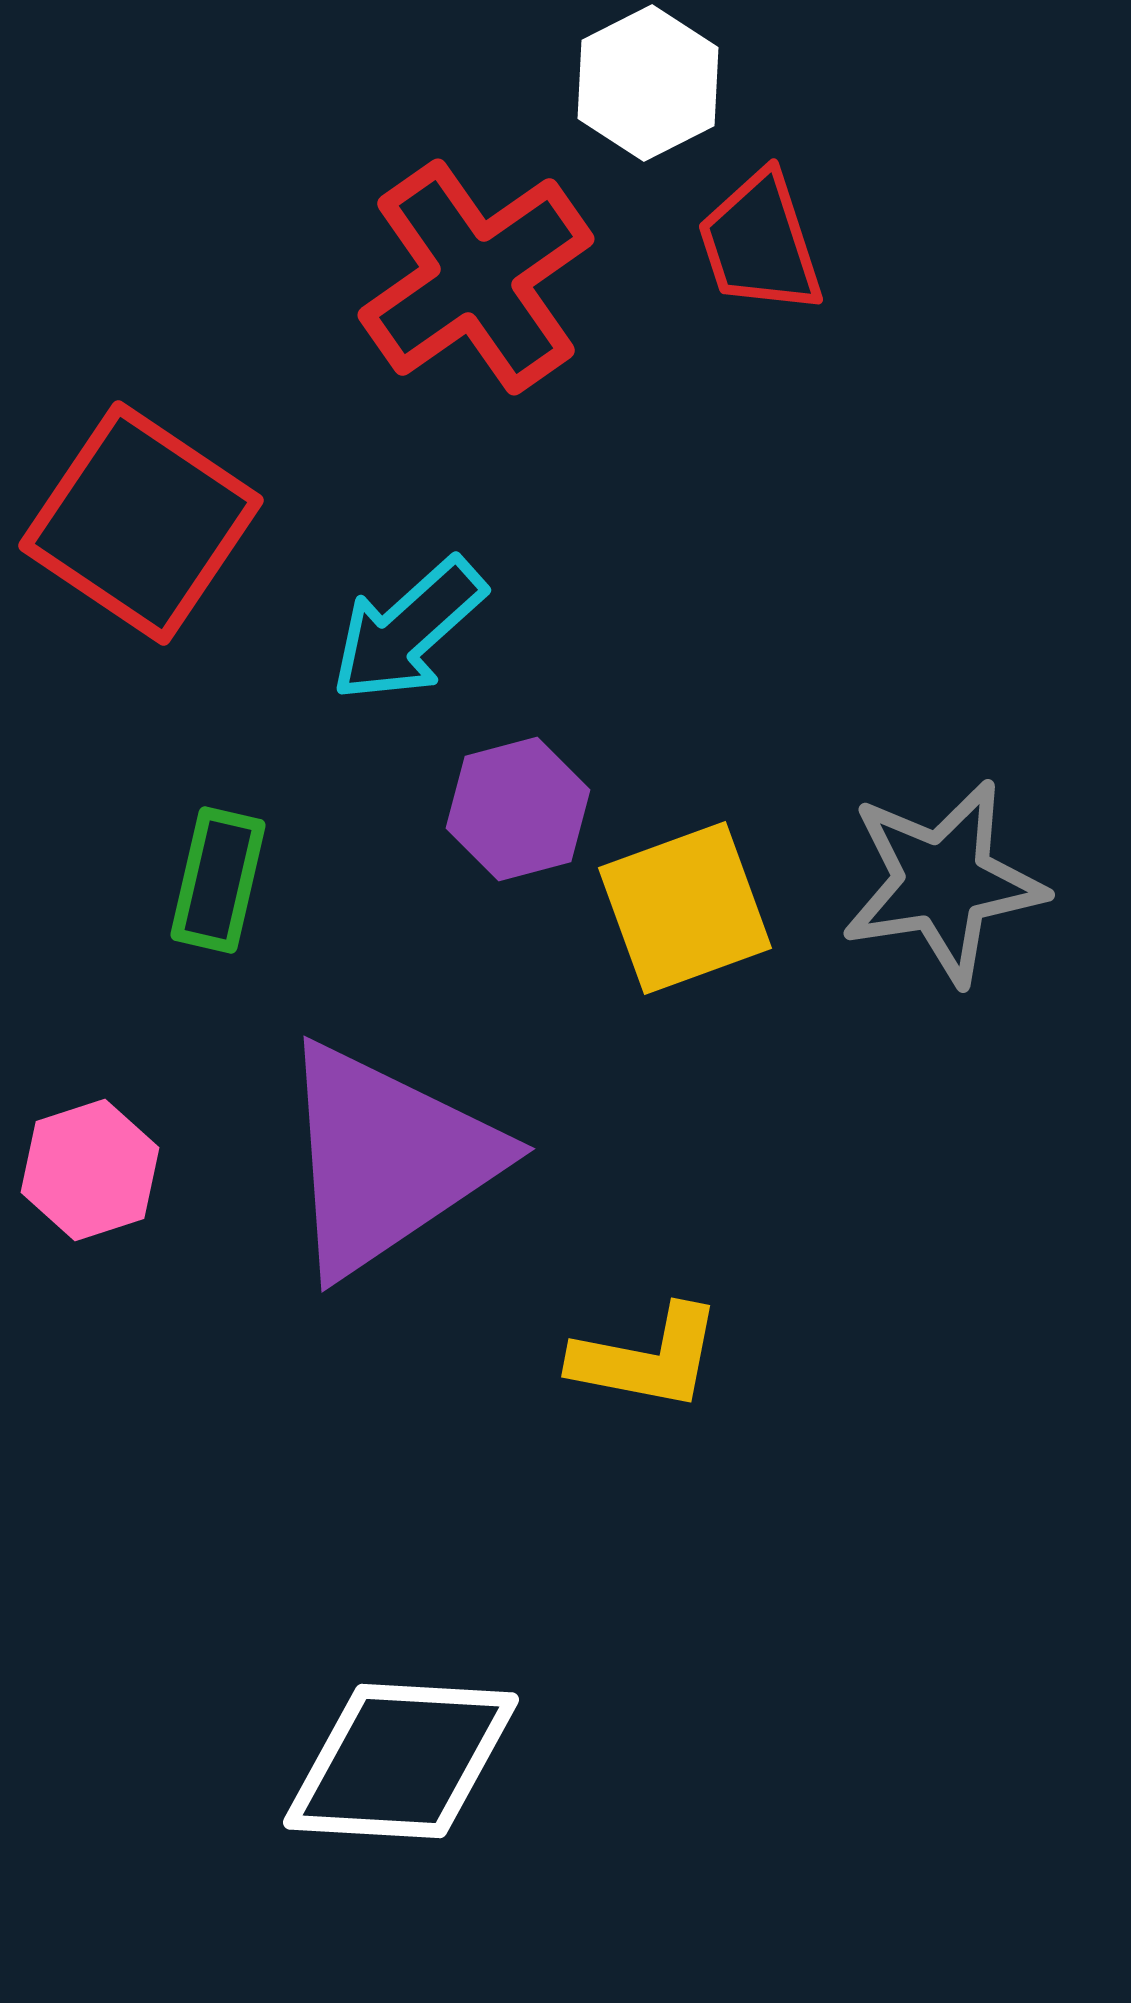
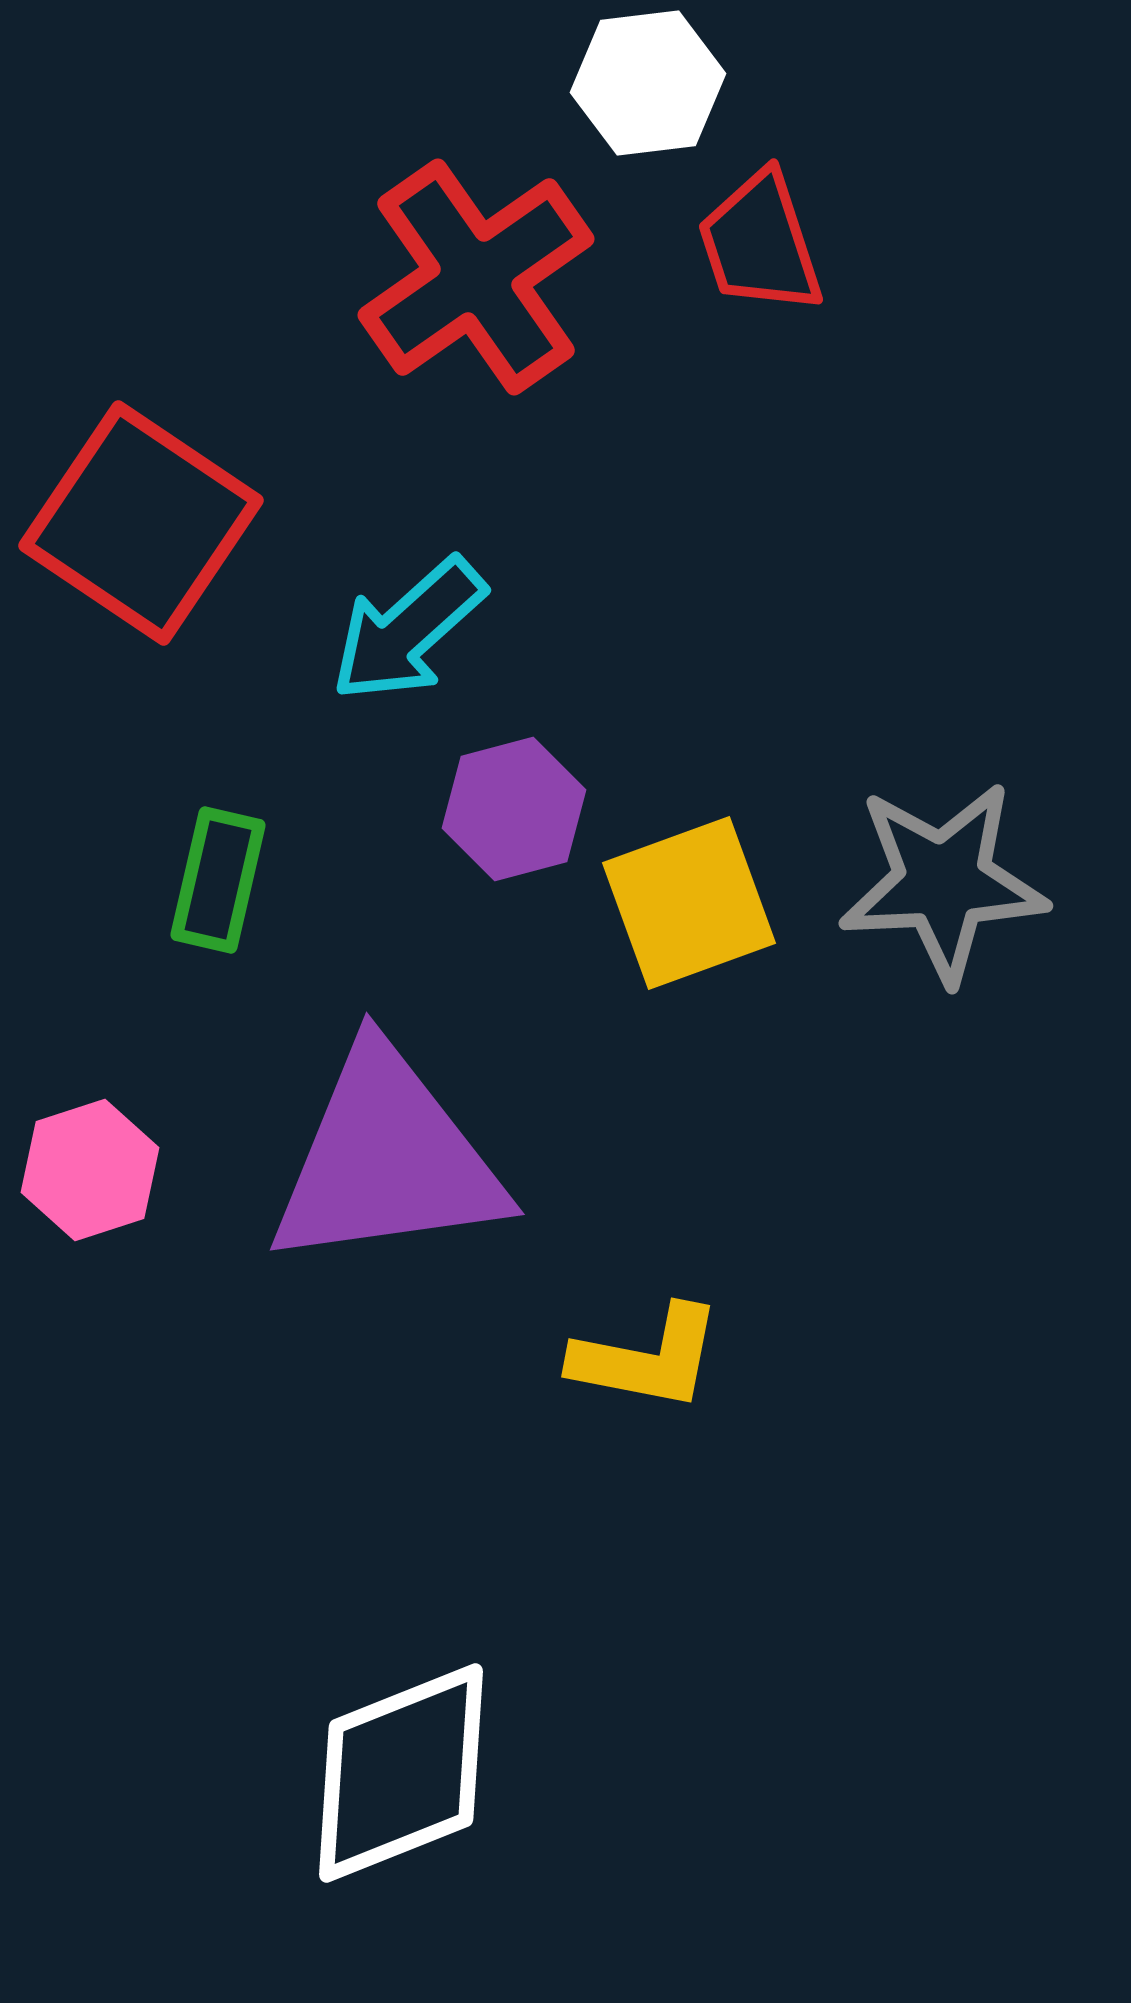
white hexagon: rotated 20 degrees clockwise
purple hexagon: moved 4 px left
gray star: rotated 6 degrees clockwise
yellow square: moved 4 px right, 5 px up
purple triangle: rotated 26 degrees clockwise
white diamond: moved 12 px down; rotated 25 degrees counterclockwise
